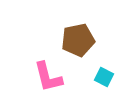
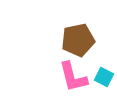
pink L-shape: moved 25 px right
